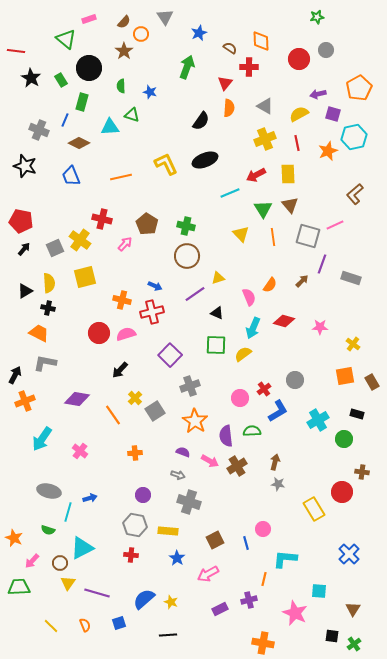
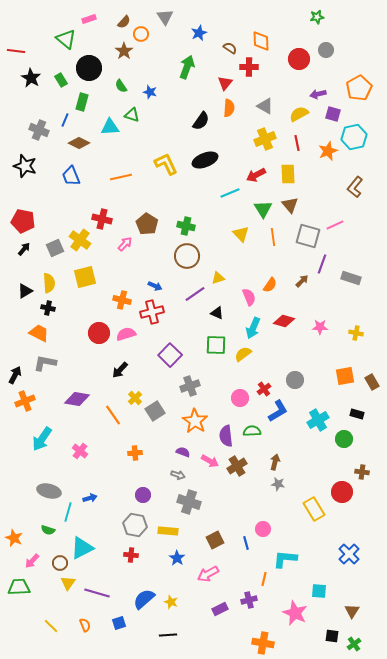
green semicircle at (121, 86): rotated 32 degrees counterclockwise
brown L-shape at (355, 194): moved 7 px up; rotated 10 degrees counterclockwise
red pentagon at (21, 221): moved 2 px right
yellow cross at (353, 344): moved 3 px right, 11 px up; rotated 24 degrees counterclockwise
brown triangle at (353, 609): moved 1 px left, 2 px down
